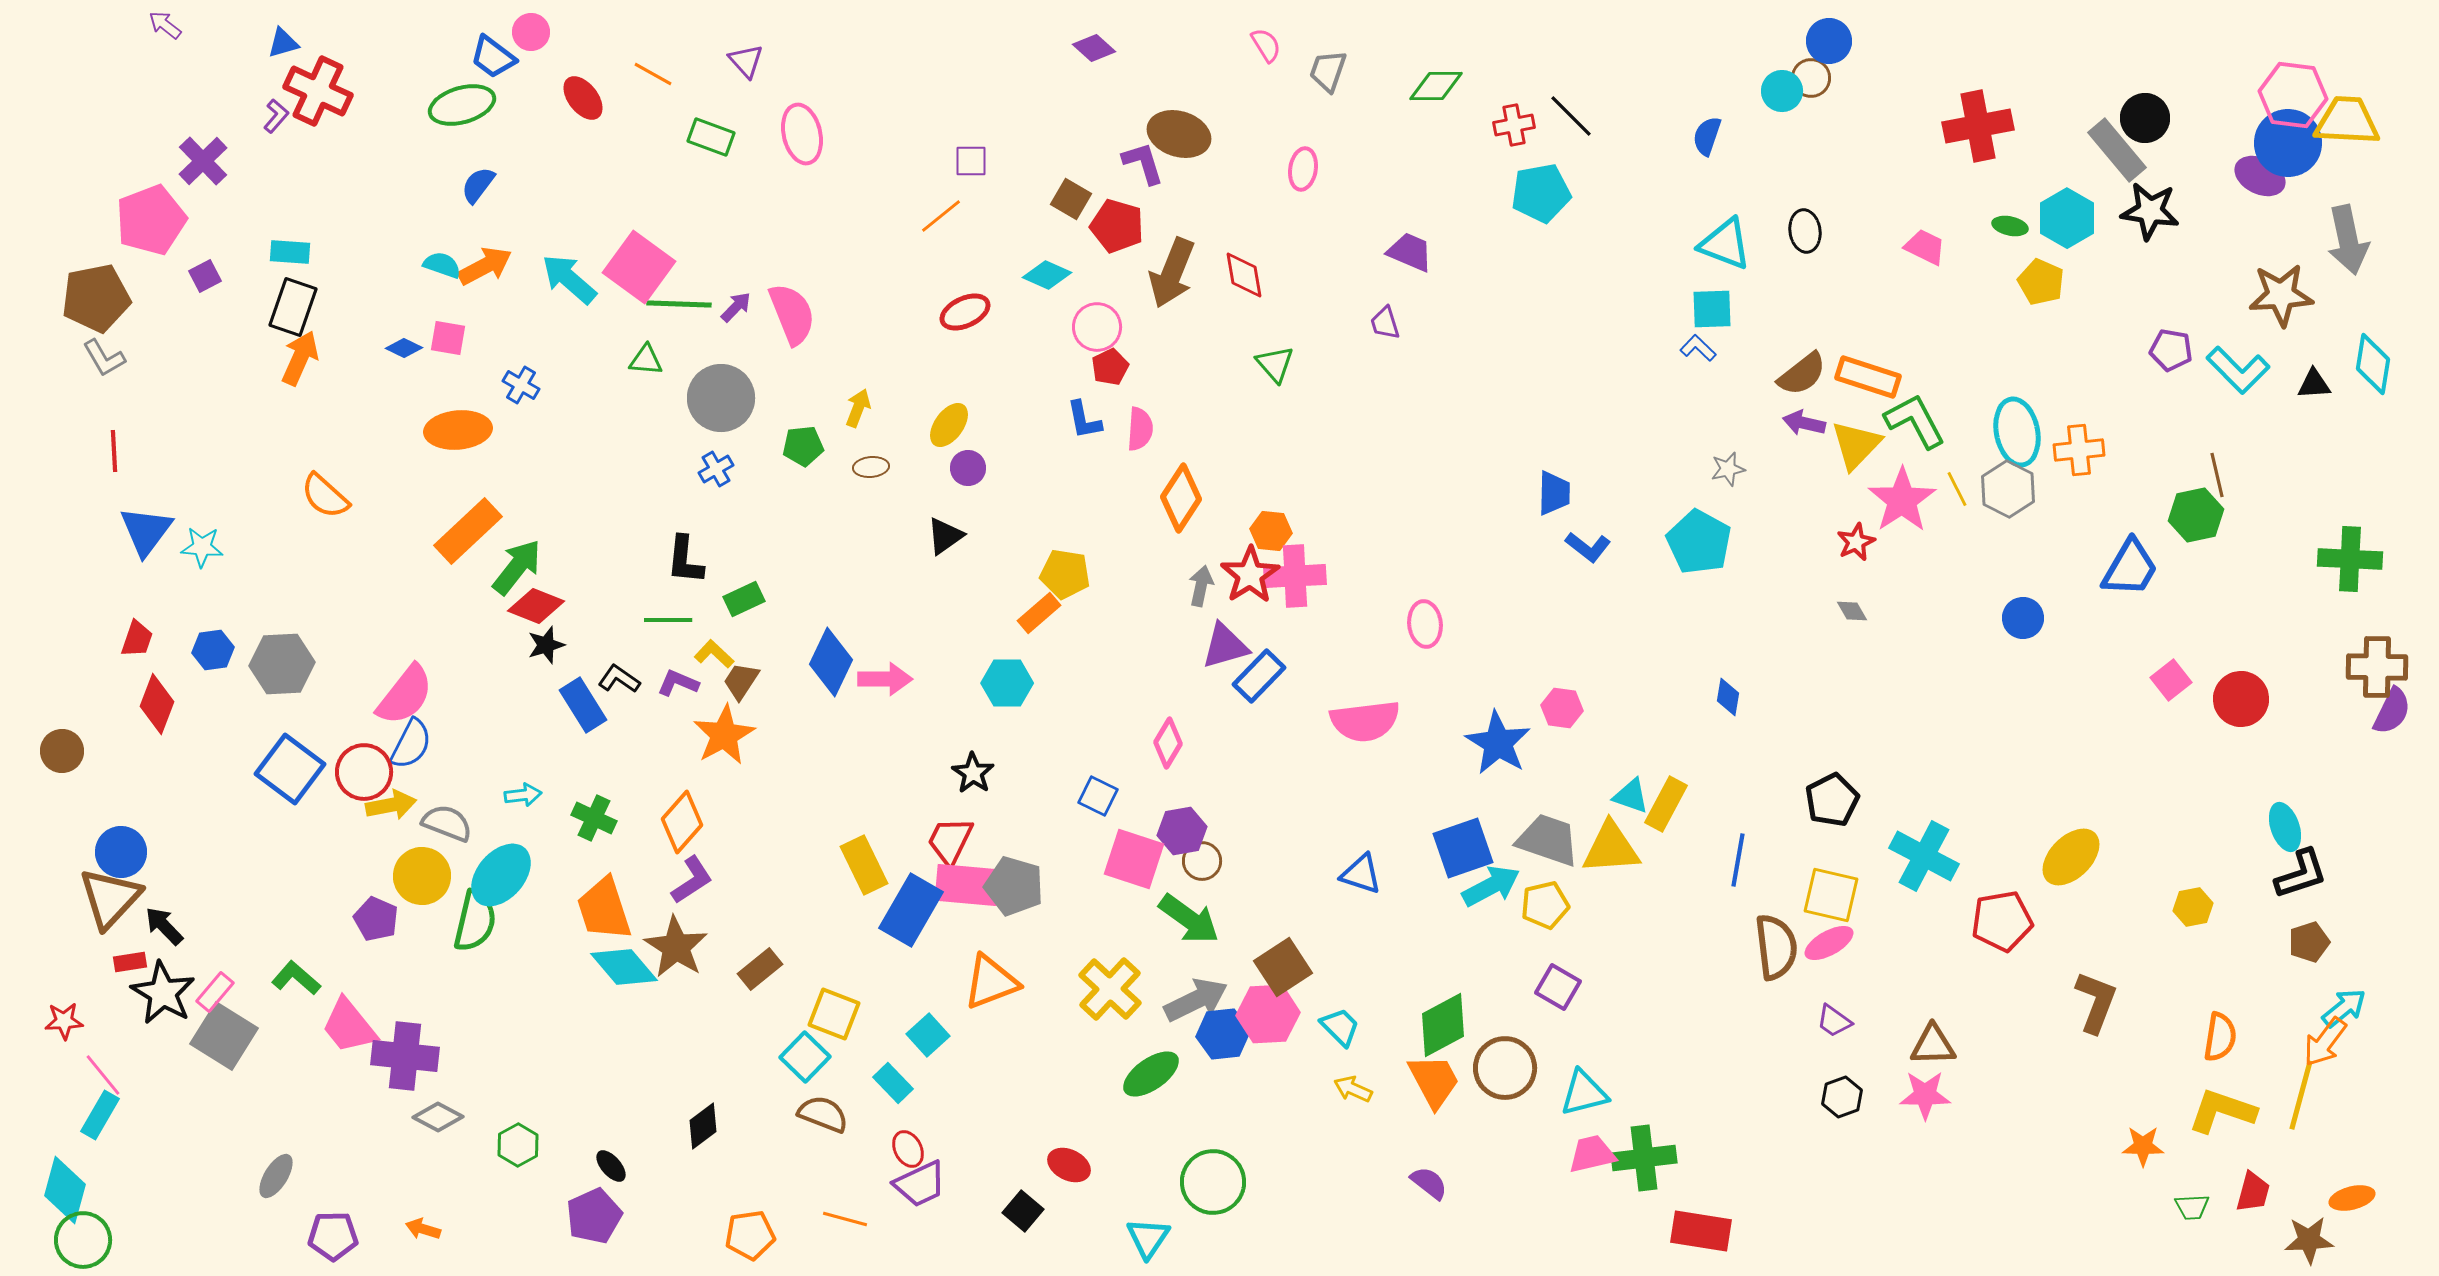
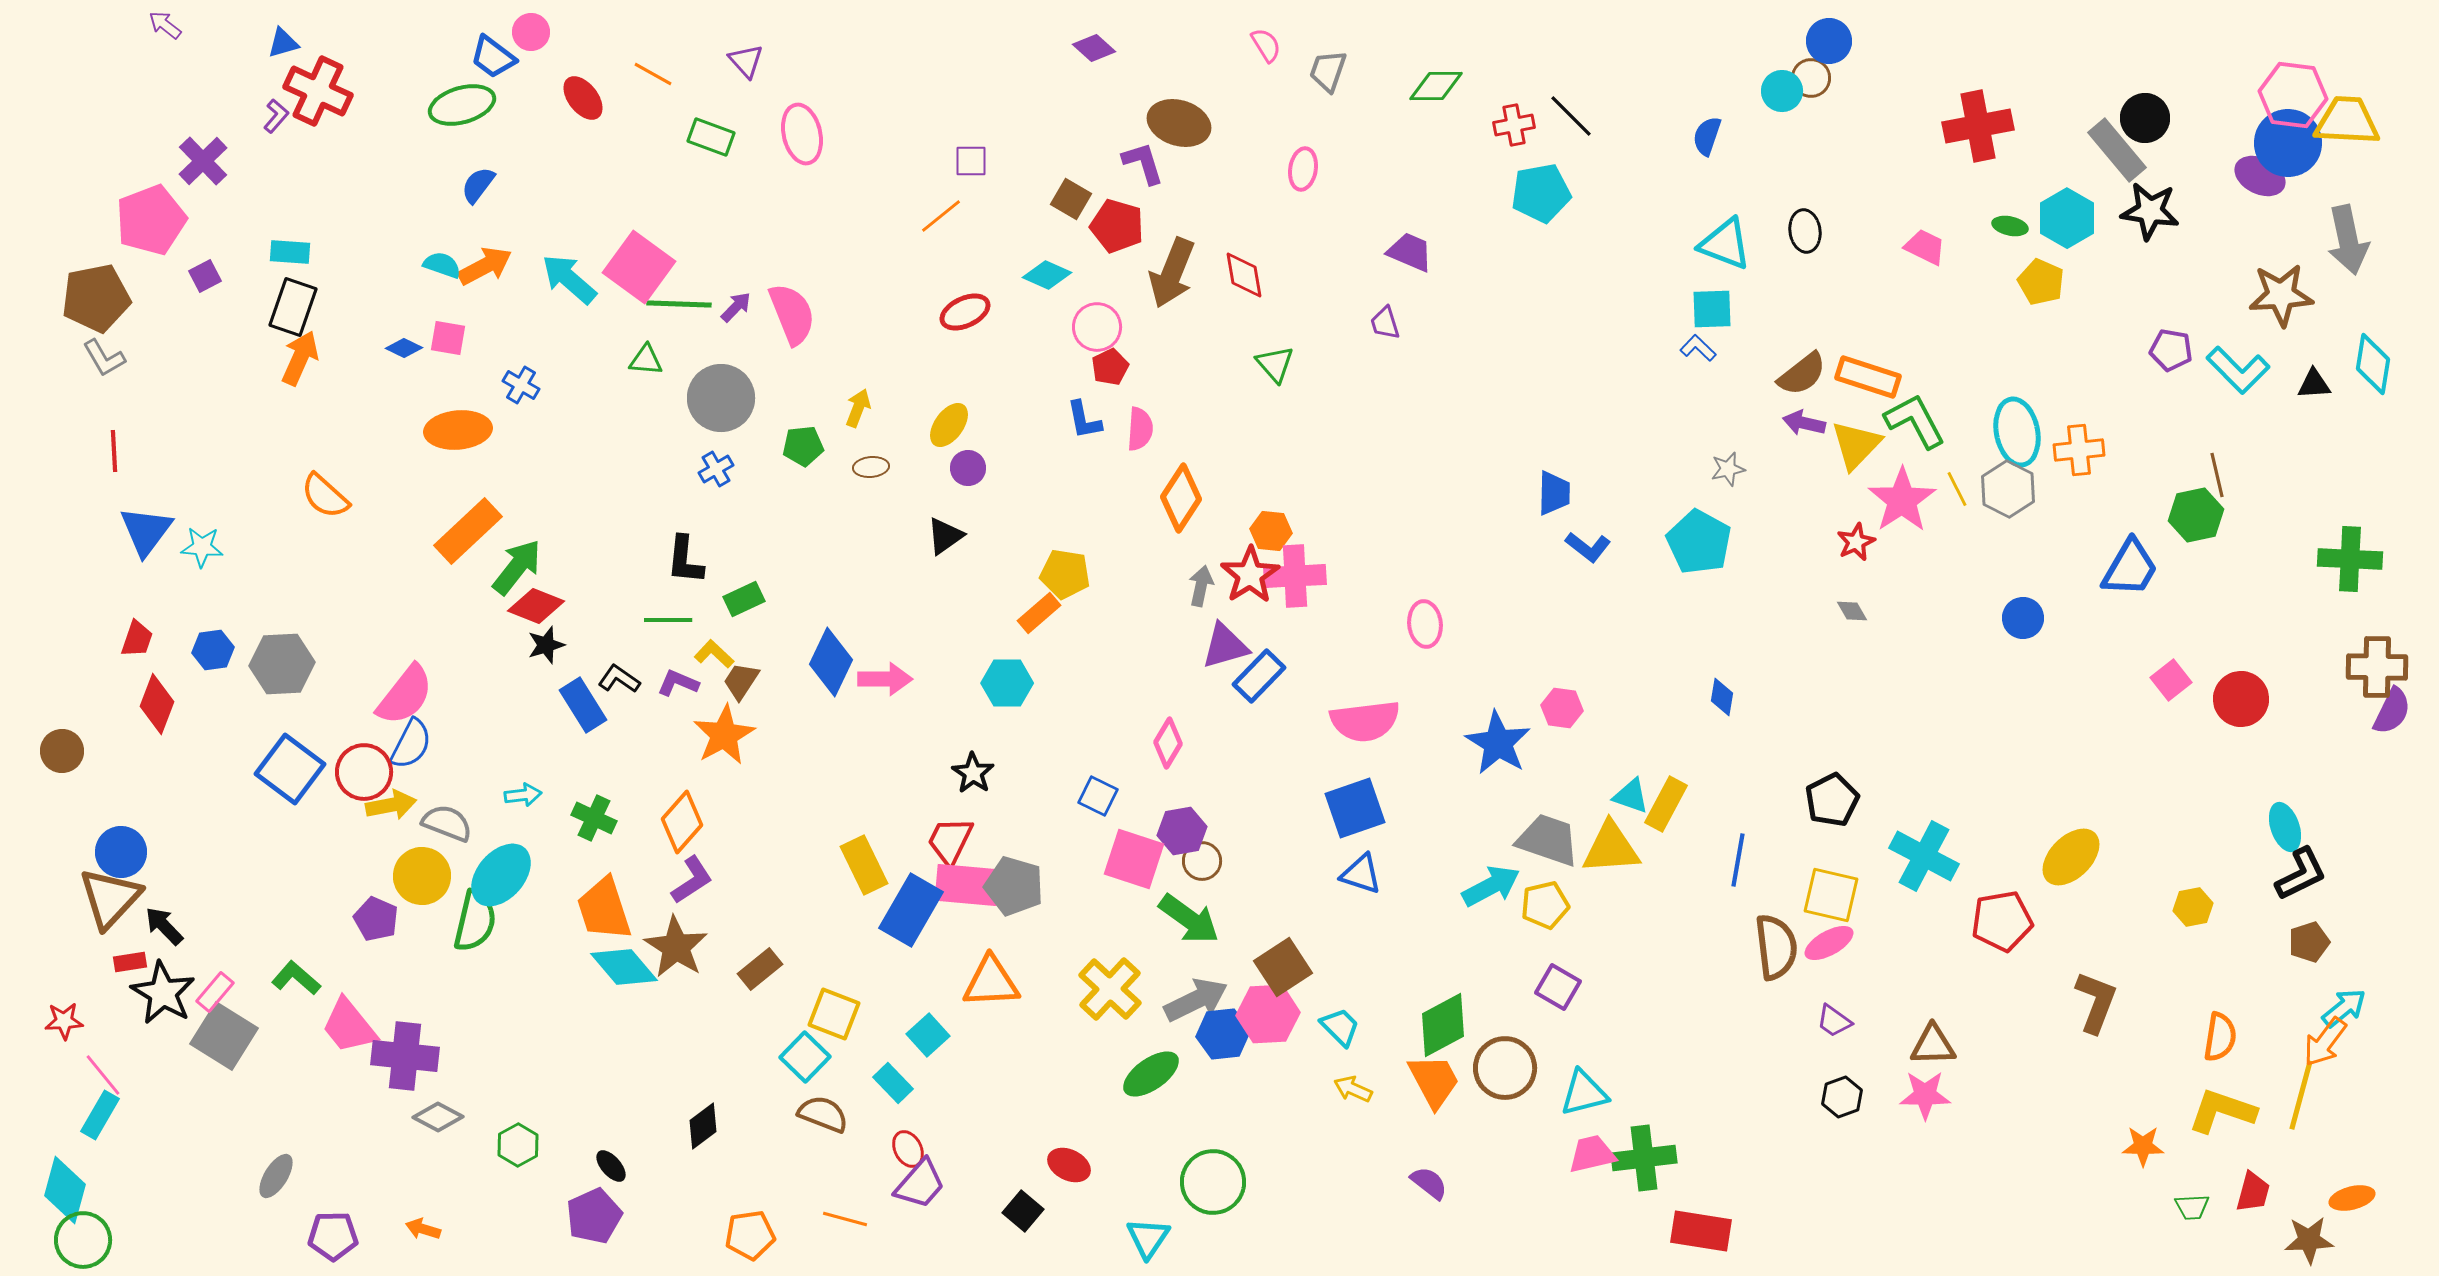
brown ellipse at (1179, 134): moved 11 px up
blue diamond at (1728, 697): moved 6 px left
blue square at (1463, 848): moved 108 px left, 40 px up
black L-shape at (2301, 874): rotated 8 degrees counterclockwise
orange triangle at (991, 982): rotated 18 degrees clockwise
purple trapezoid at (920, 1184): rotated 24 degrees counterclockwise
